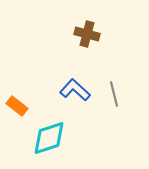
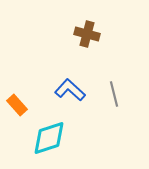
blue L-shape: moved 5 px left
orange rectangle: moved 1 px up; rotated 10 degrees clockwise
